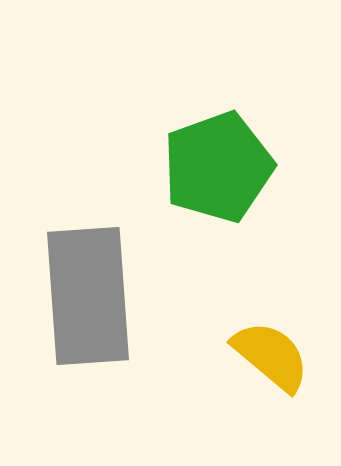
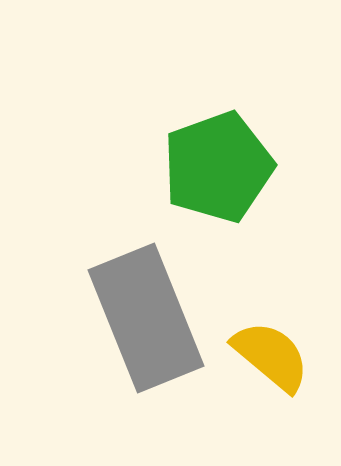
gray rectangle: moved 58 px right, 22 px down; rotated 18 degrees counterclockwise
